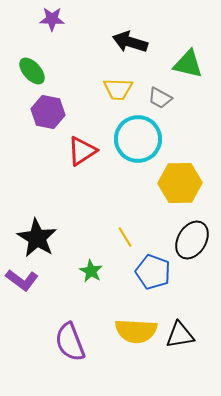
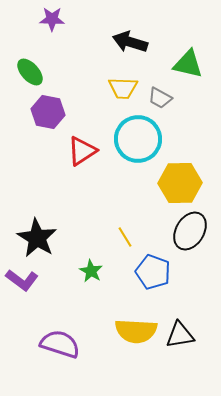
green ellipse: moved 2 px left, 1 px down
yellow trapezoid: moved 5 px right, 1 px up
black ellipse: moved 2 px left, 9 px up
purple semicircle: moved 10 px left, 2 px down; rotated 129 degrees clockwise
